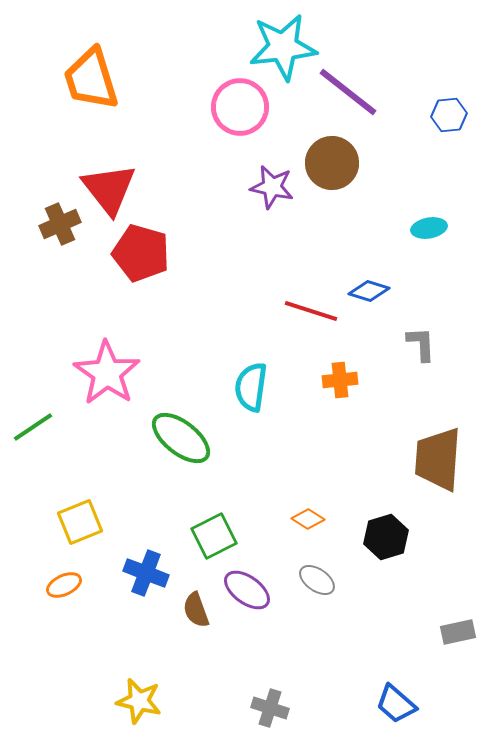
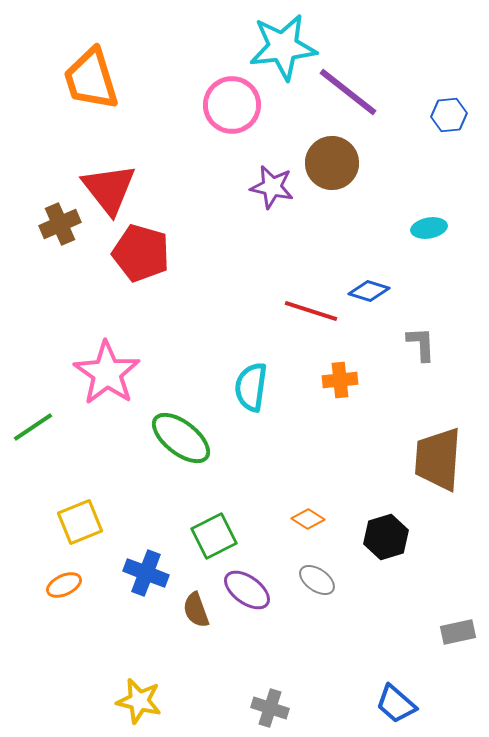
pink circle: moved 8 px left, 2 px up
